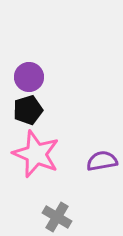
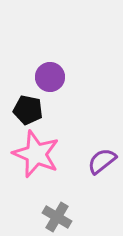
purple circle: moved 21 px right
black pentagon: rotated 28 degrees clockwise
purple semicircle: rotated 28 degrees counterclockwise
